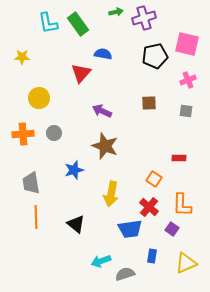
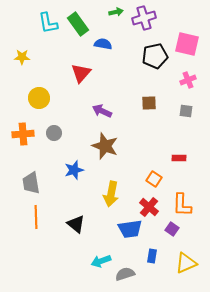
blue semicircle: moved 10 px up
